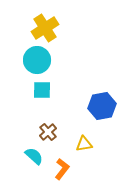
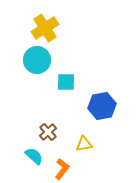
cyan square: moved 24 px right, 8 px up
